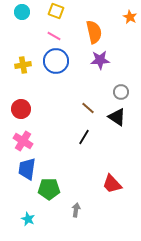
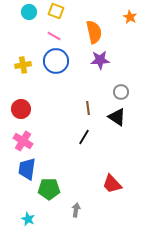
cyan circle: moved 7 px right
brown line: rotated 40 degrees clockwise
